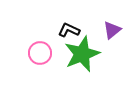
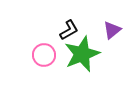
black L-shape: rotated 125 degrees clockwise
pink circle: moved 4 px right, 2 px down
